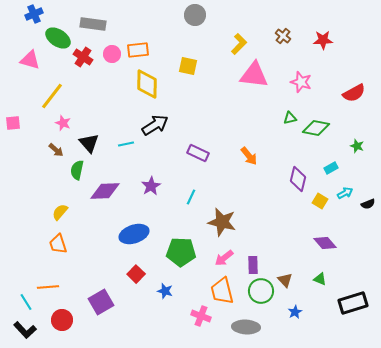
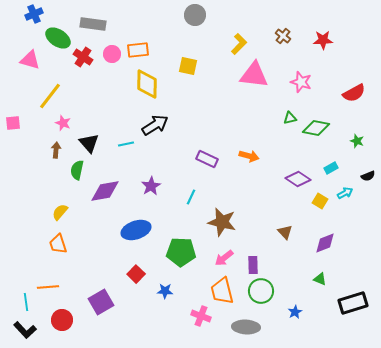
yellow line at (52, 96): moved 2 px left
green star at (357, 146): moved 5 px up
brown arrow at (56, 150): rotated 126 degrees counterclockwise
purple rectangle at (198, 153): moved 9 px right, 6 px down
orange arrow at (249, 156): rotated 36 degrees counterclockwise
purple diamond at (298, 179): rotated 70 degrees counterclockwise
purple diamond at (105, 191): rotated 8 degrees counterclockwise
black semicircle at (368, 204): moved 28 px up
blue ellipse at (134, 234): moved 2 px right, 4 px up
purple diamond at (325, 243): rotated 70 degrees counterclockwise
brown triangle at (285, 280): moved 48 px up
blue star at (165, 291): rotated 14 degrees counterclockwise
cyan line at (26, 302): rotated 24 degrees clockwise
